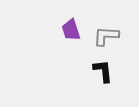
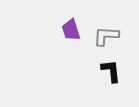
black L-shape: moved 8 px right
